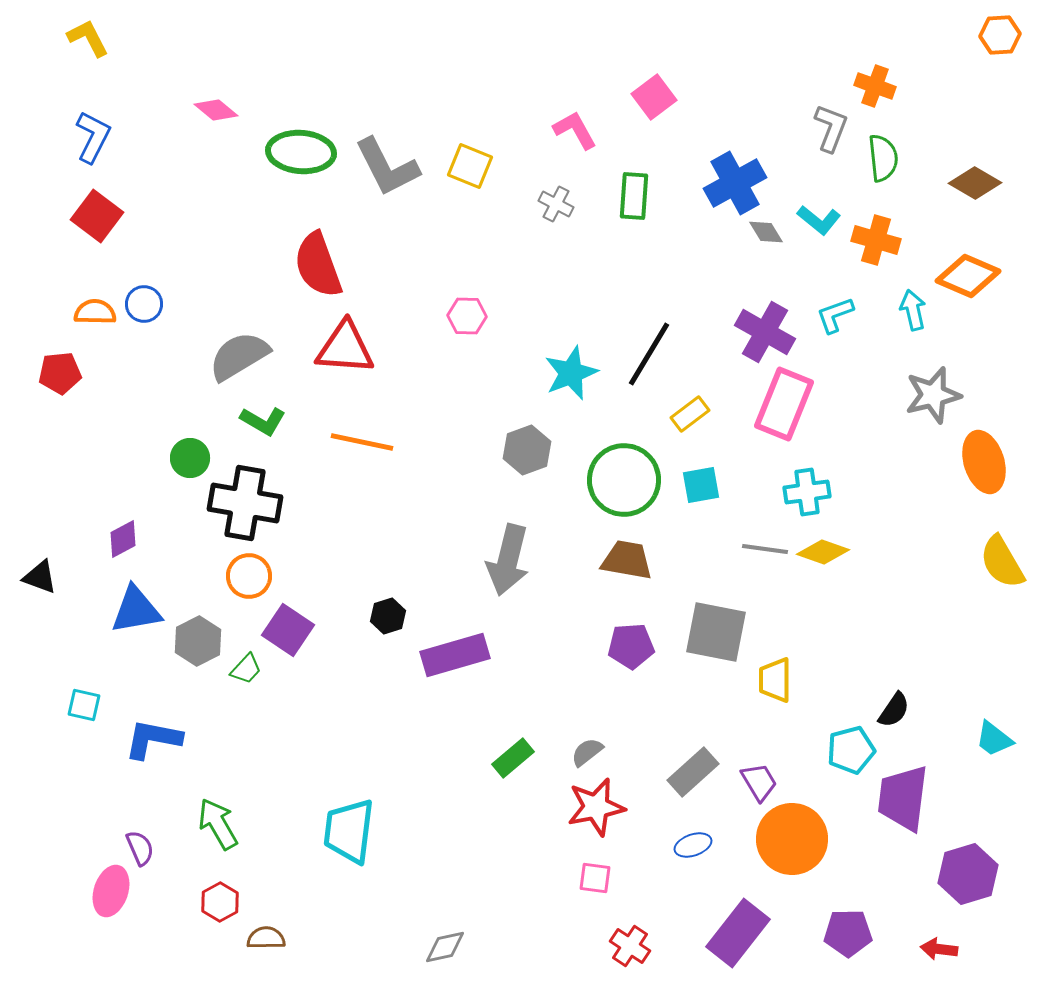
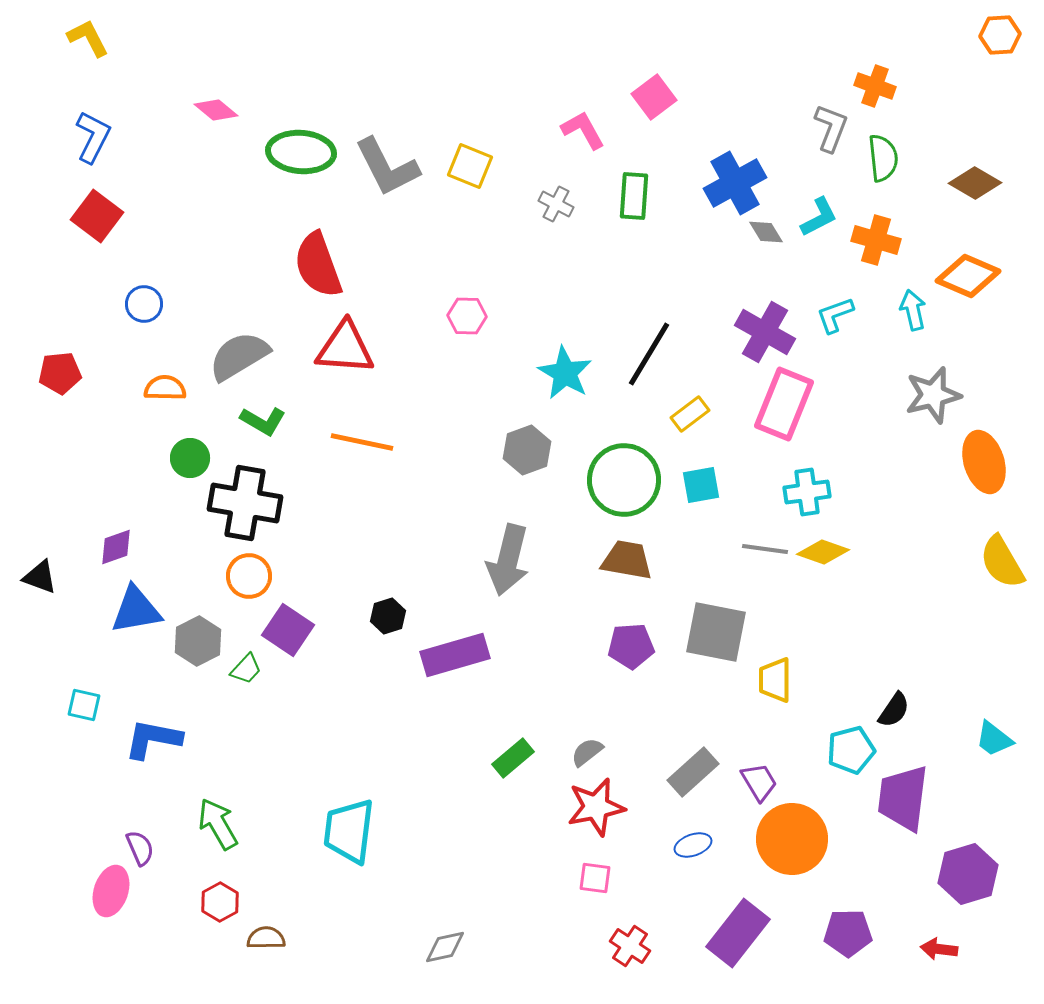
pink L-shape at (575, 130): moved 8 px right
cyan L-shape at (819, 220): moved 3 px up; rotated 66 degrees counterclockwise
orange semicircle at (95, 312): moved 70 px right, 76 px down
cyan star at (571, 373): moved 6 px left; rotated 20 degrees counterclockwise
purple diamond at (123, 539): moved 7 px left, 8 px down; rotated 9 degrees clockwise
